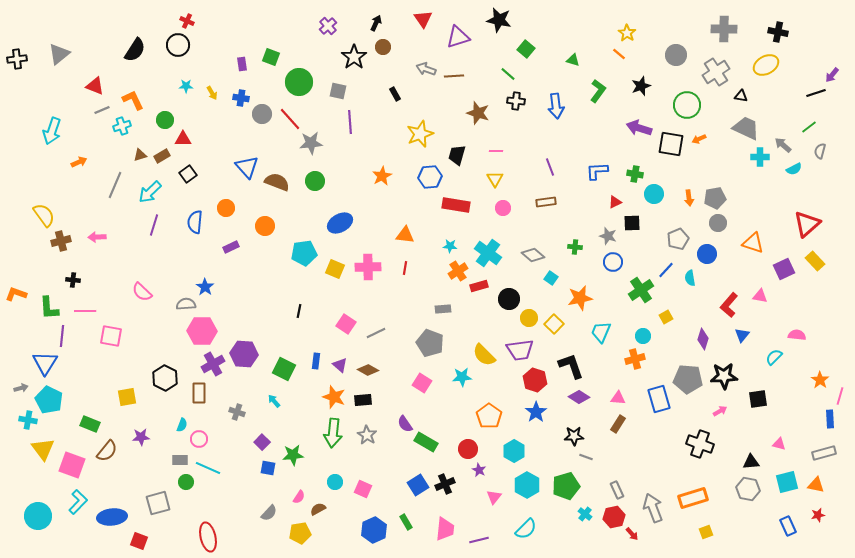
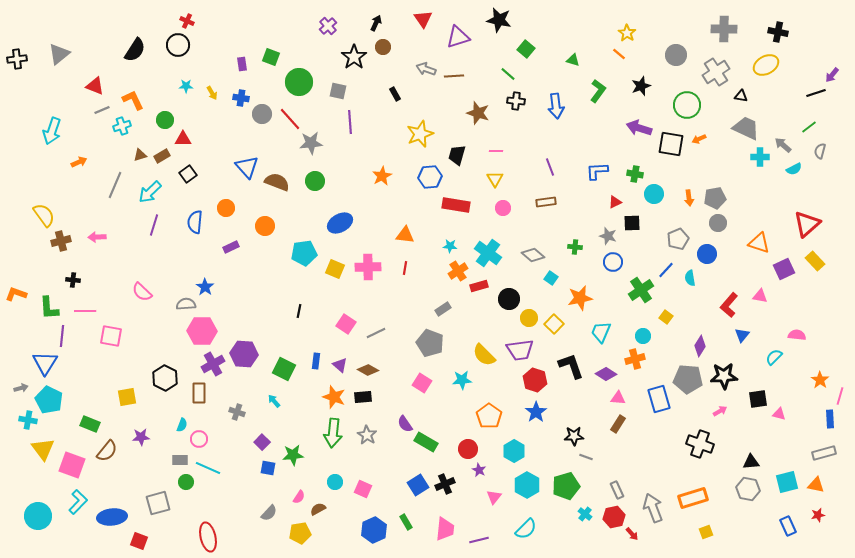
orange triangle at (753, 243): moved 6 px right
gray rectangle at (443, 309): rotated 28 degrees counterclockwise
yellow square at (666, 317): rotated 24 degrees counterclockwise
purple diamond at (703, 339): moved 3 px left, 7 px down; rotated 15 degrees clockwise
cyan star at (462, 377): moved 3 px down
purple diamond at (579, 397): moved 27 px right, 23 px up
black rectangle at (363, 400): moved 3 px up
pink triangle at (779, 444): moved 30 px up
